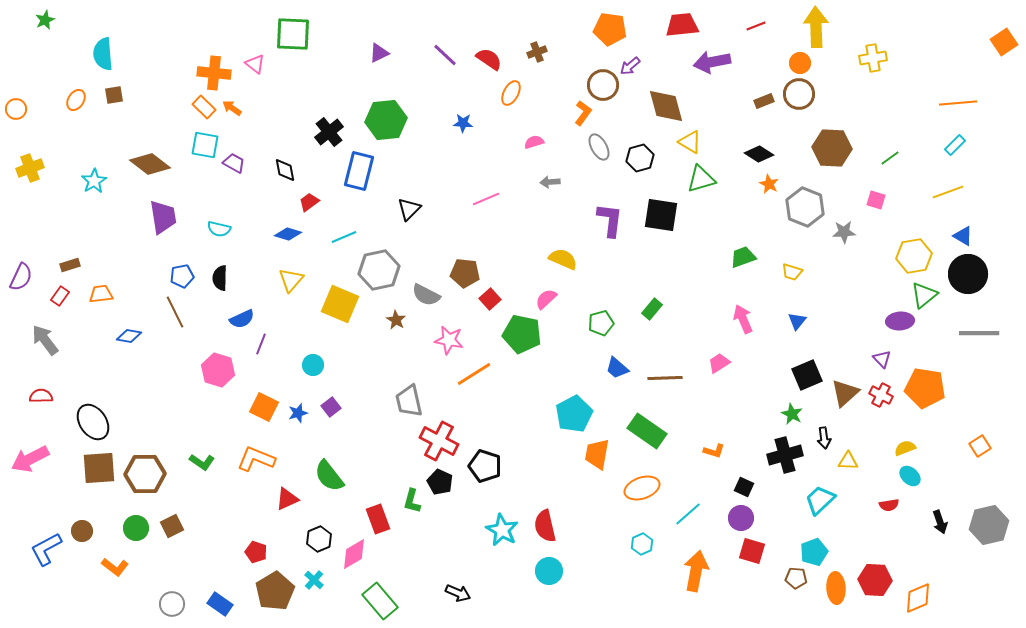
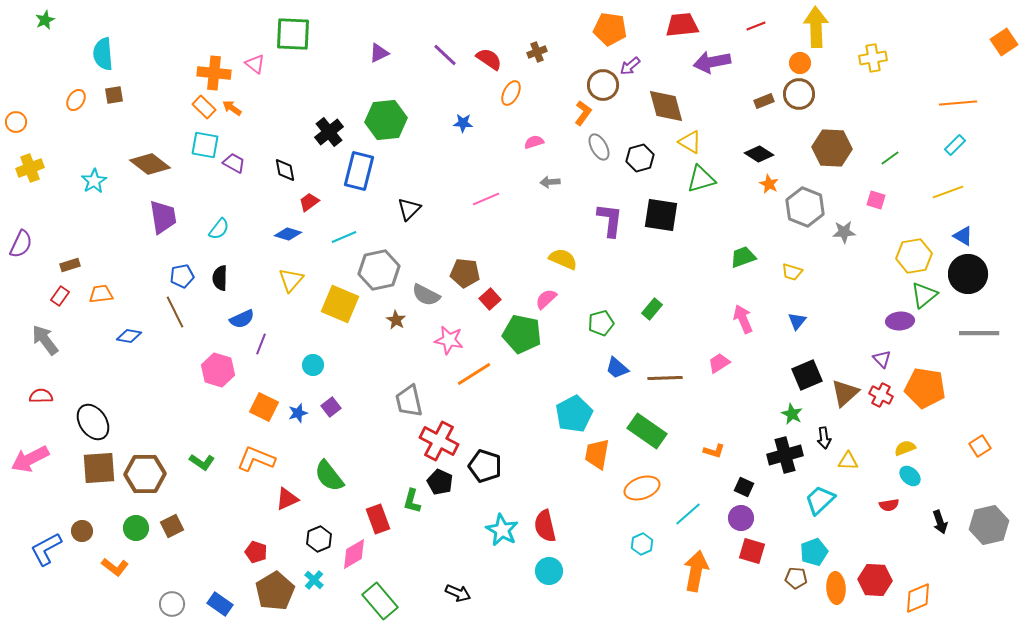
orange circle at (16, 109): moved 13 px down
cyan semicircle at (219, 229): rotated 65 degrees counterclockwise
purple semicircle at (21, 277): moved 33 px up
